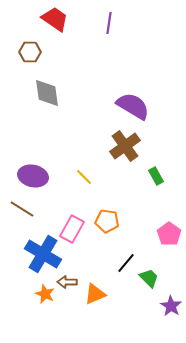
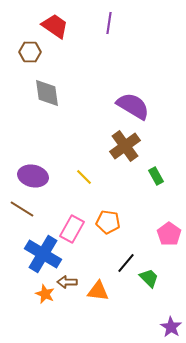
red trapezoid: moved 7 px down
orange pentagon: moved 1 px right, 1 px down
orange triangle: moved 3 px right, 3 px up; rotated 30 degrees clockwise
purple star: moved 21 px down
